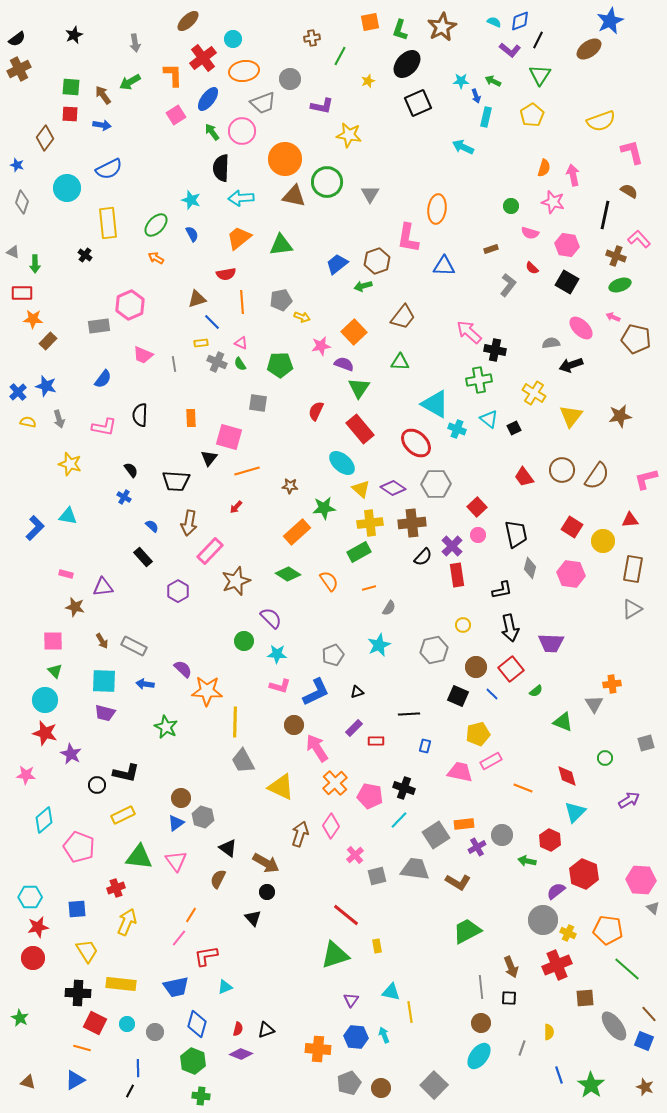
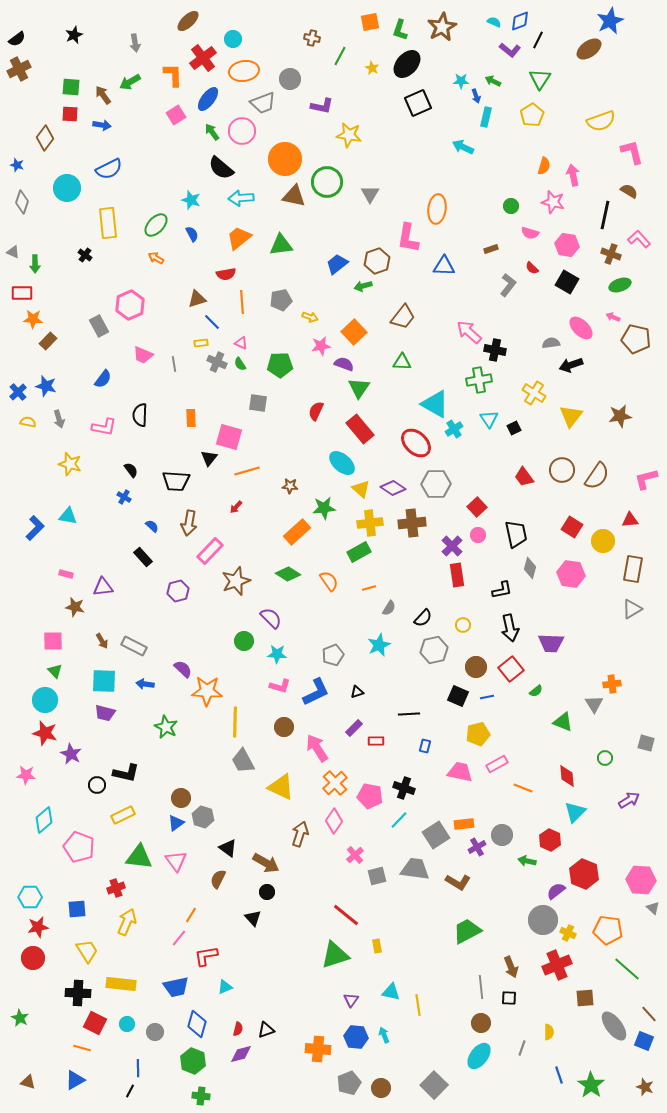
brown cross at (312, 38): rotated 21 degrees clockwise
green triangle at (540, 75): moved 4 px down
yellow star at (368, 81): moved 4 px right, 13 px up; rotated 24 degrees counterclockwise
black semicircle at (221, 168): rotated 52 degrees counterclockwise
orange semicircle at (544, 168): moved 2 px up
brown cross at (616, 256): moved 5 px left, 2 px up
yellow arrow at (302, 317): moved 8 px right
gray rectangle at (99, 326): rotated 70 degrees clockwise
green triangle at (400, 362): moved 2 px right
cyan triangle at (489, 419): rotated 18 degrees clockwise
cyan cross at (457, 429): moved 3 px left; rotated 36 degrees clockwise
black semicircle at (423, 557): moved 61 px down
purple hexagon at (178, 591): rotated 15 degrees clockwise
blue line at (492, 694): moved 5 px left, 3 px down; rotated 56 degrees counterclockwise
brown circle at (294, 725): moved 10 px left, 2 px down
gray square at (646, 743): rotated 30 degrees clockwise
pink rectangle at (491, 761): moved 6 px right, 3 px down
red diamond at (567, 776): rotated 10 degrees clockwise
pink diamond at (331, 826): moved 3 px right, 5 px up
yellow line at (410, 1012): moved 8 px right, 7 px up
purple diamond at (241, 1054): rotated 35 degrees counterclockwise
